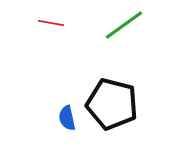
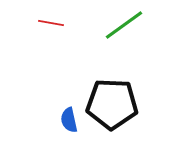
black pentagon: rotated 12 degrees counterclockwise
blue semicircle: moved 2 px right, 2 px down
